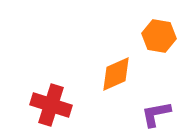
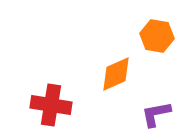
orange hexagon: moved 2 px left
red cross: rotated 9 degrees counterclockwise
